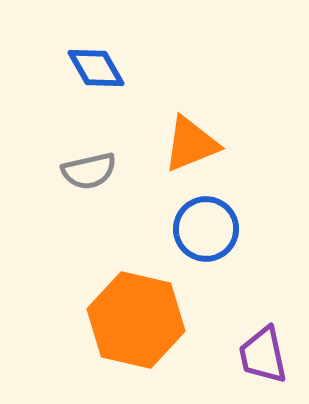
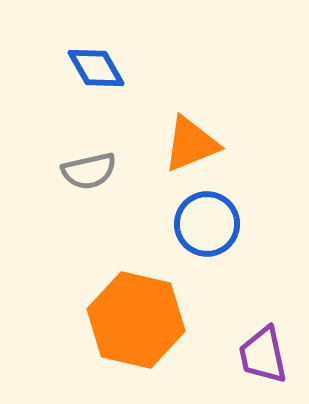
blue circle: moved 1 px right, 5 px up
